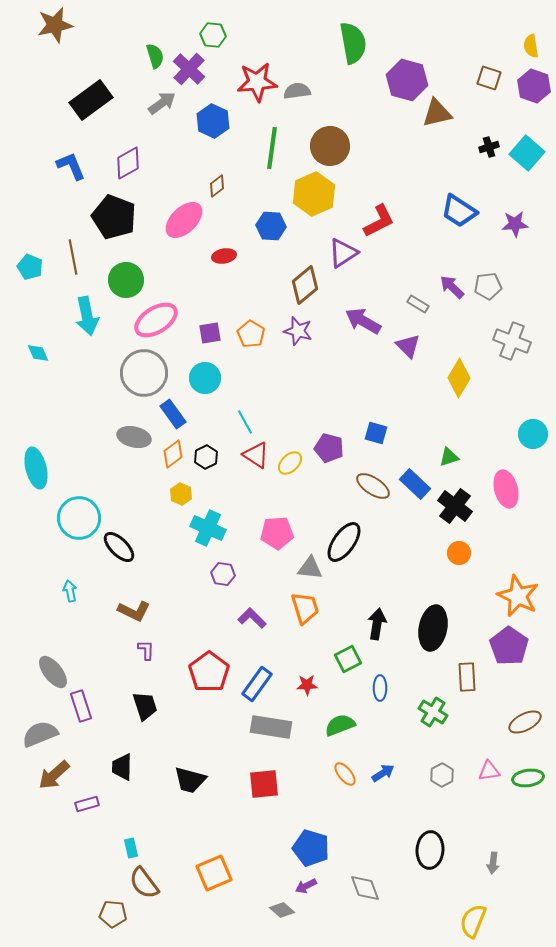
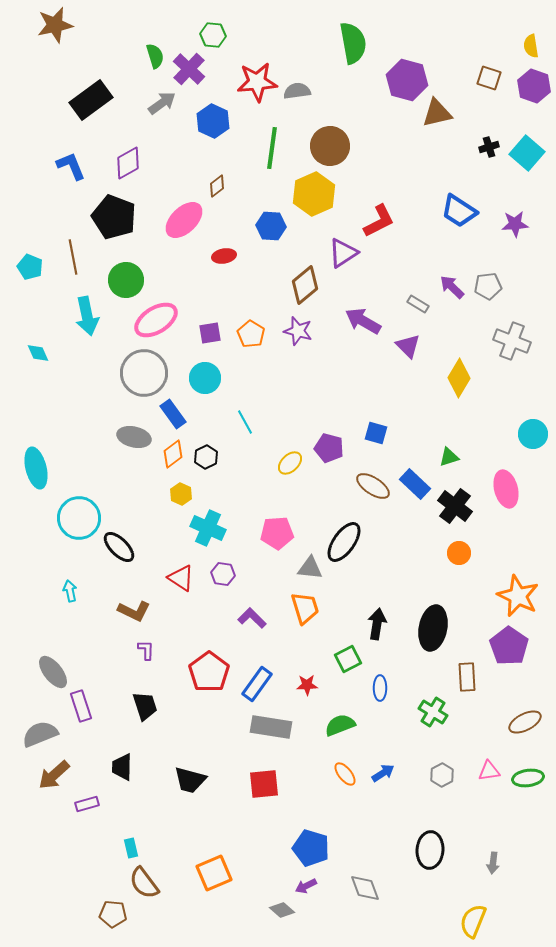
red triangle at (256, 455): moved 75 px left, 123 px down
